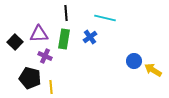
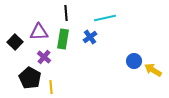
cyan line: rotated 25 degrees counterclockwise
purple triangle: moved 2 px up
green rectangle: moved 1 px left
purple cross: moved 1 px left, 1 px down; rotated 16 degrees clockwise
black pentagon: rotated 15 degrees clockwise
